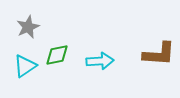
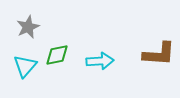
cyan triangle: rotated 15 degrees counterclockwise
